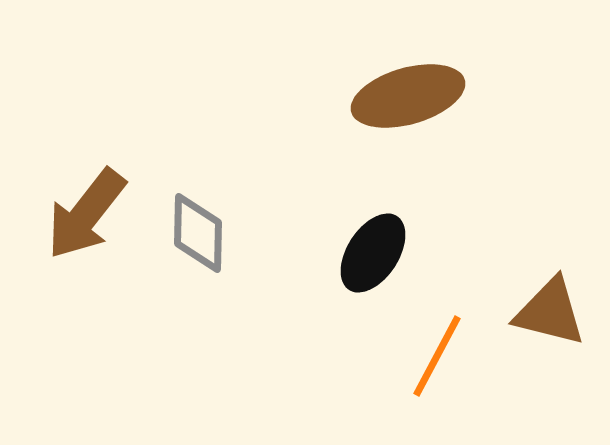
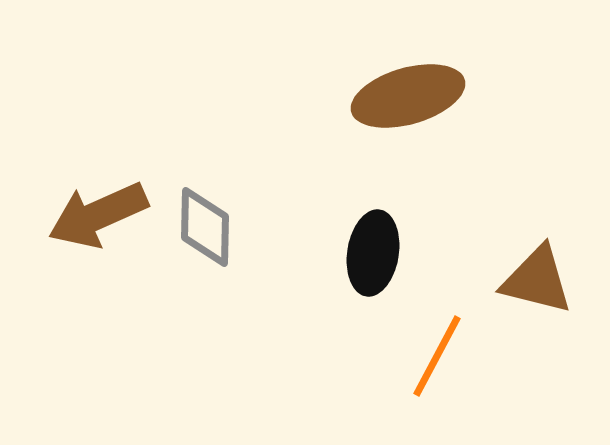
brown arrow: moved 12 px right, 1 px down; rotated 28 degrees clockwise
gray diamond: moved 7 px right, 6 px up
black ellipse: rotated 24 degrees counterclockwise
brown triangle: moved 13 px left, 32 px up
